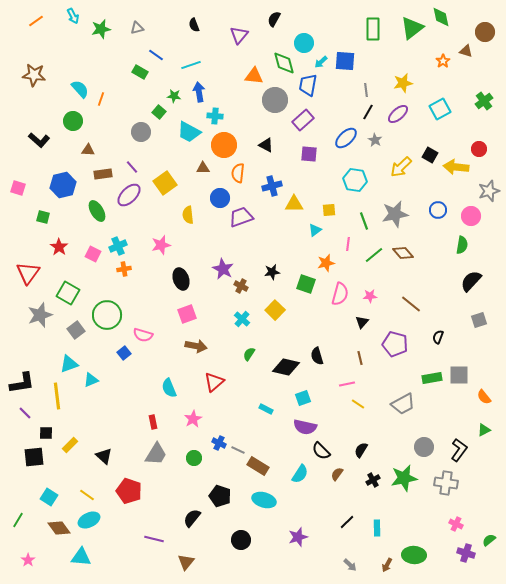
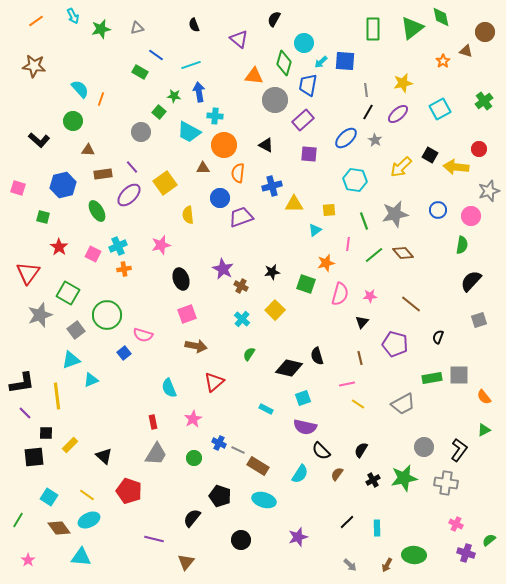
purple triangle at (239, 35): moved 4 px down; rotated 30 degrees counterclockwise
green diamond at (284, 63): rotated 30 degrees clockwise
brown star at (34, 75): moved 9 px up
cyan triangle at (69, 364): moved 2 px right, 4 px up
black diamond at (286, 367): moved 3 px right, 1 px down
